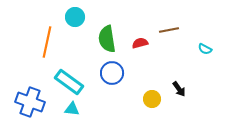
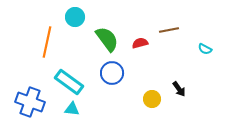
green semicircle: rotated 152 degrees clockwise
